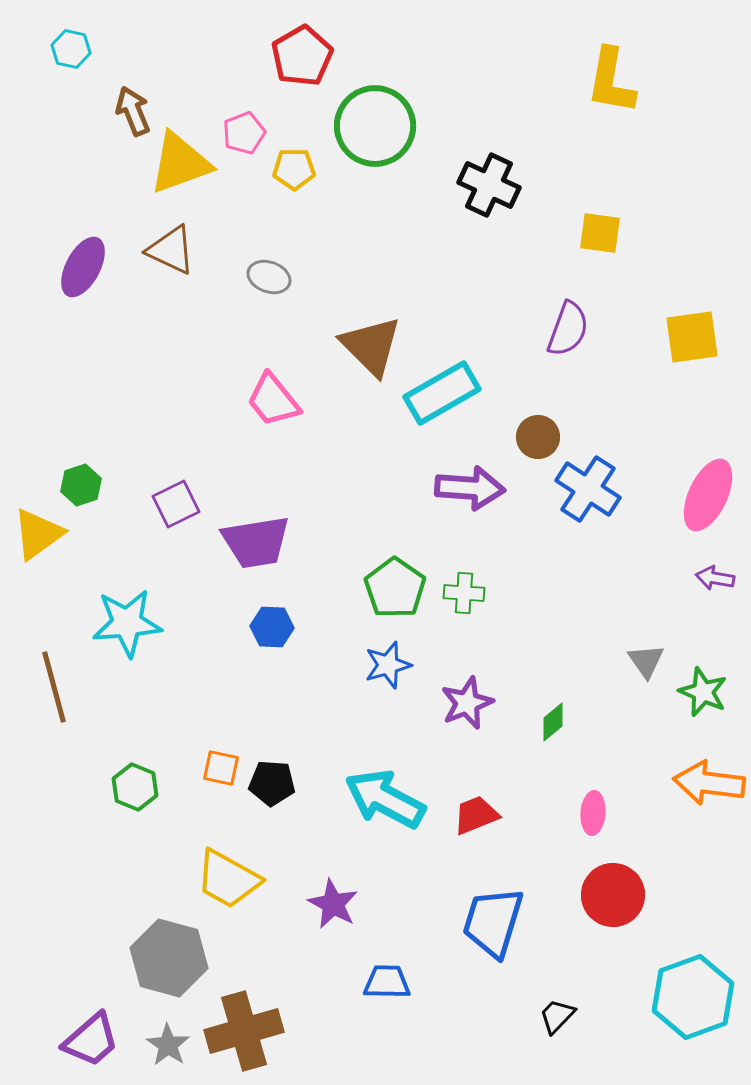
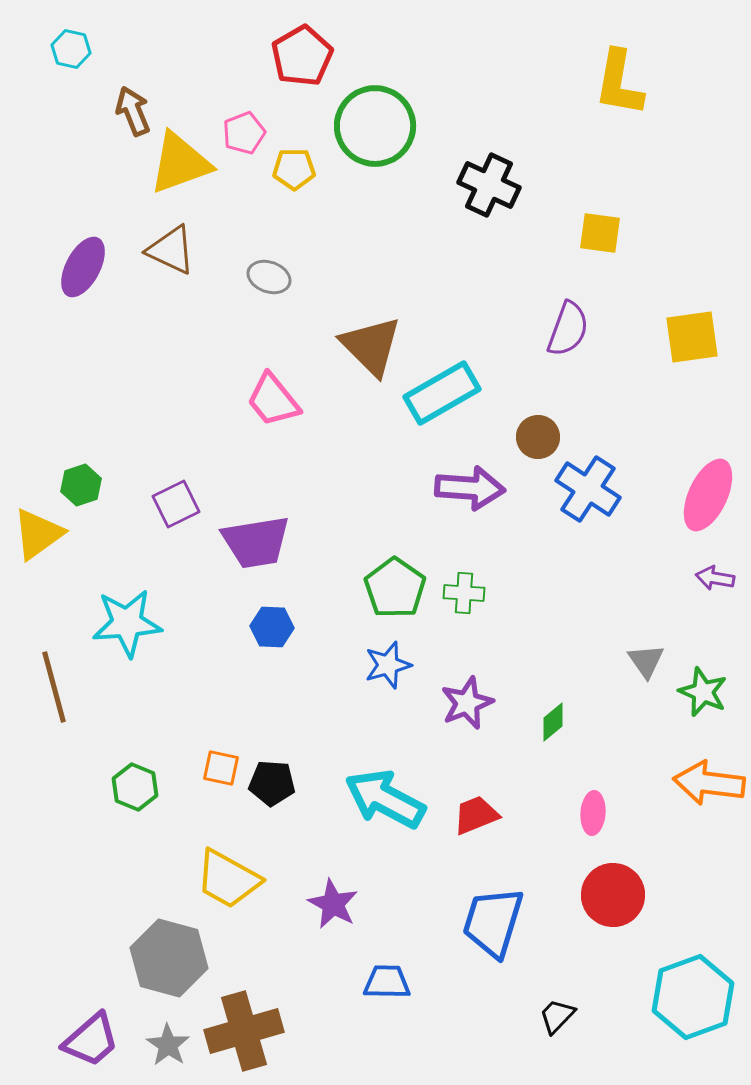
yellow L-shape at (611, 81): moved 8 px right, 2 px down
